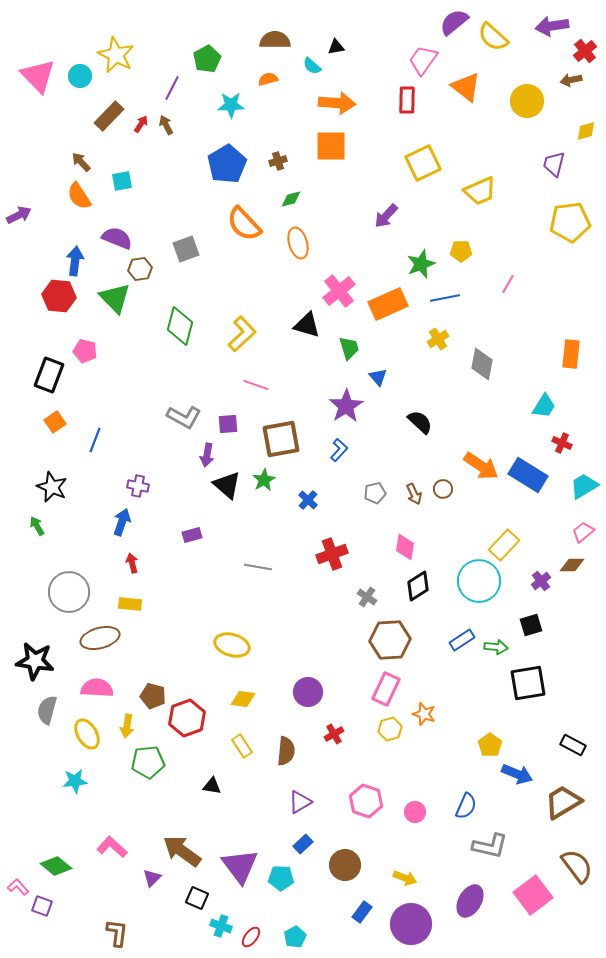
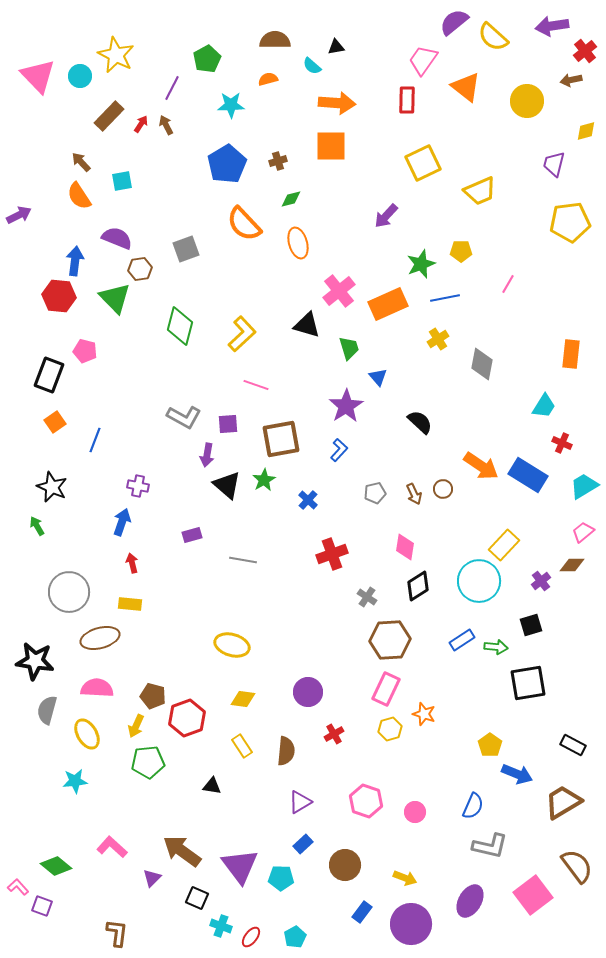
gray line at (258, 567): moved 15 px left, 7 px up
yellow arrow at (127, 726): moved 9 px right; rotated 15 degrees clockwise
blue semicircle at (466, 806): moved 7 px right
